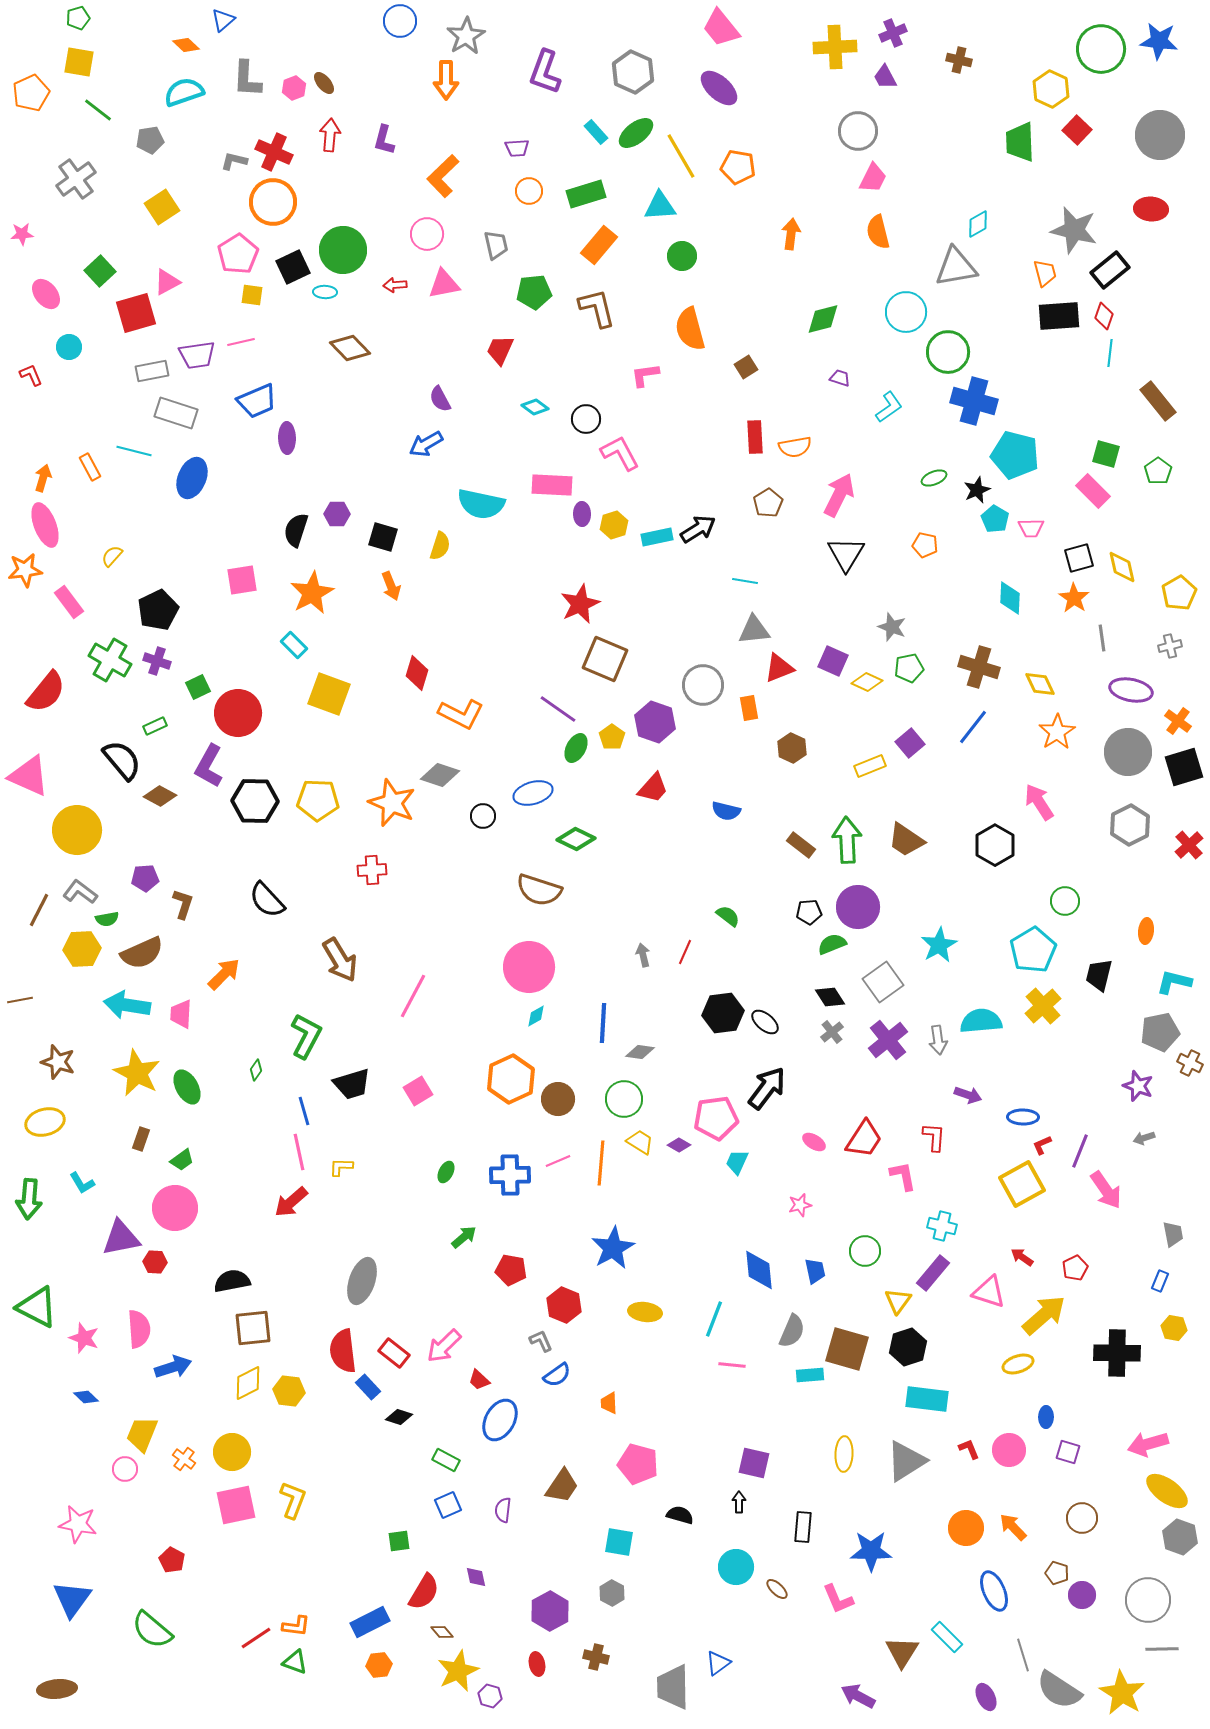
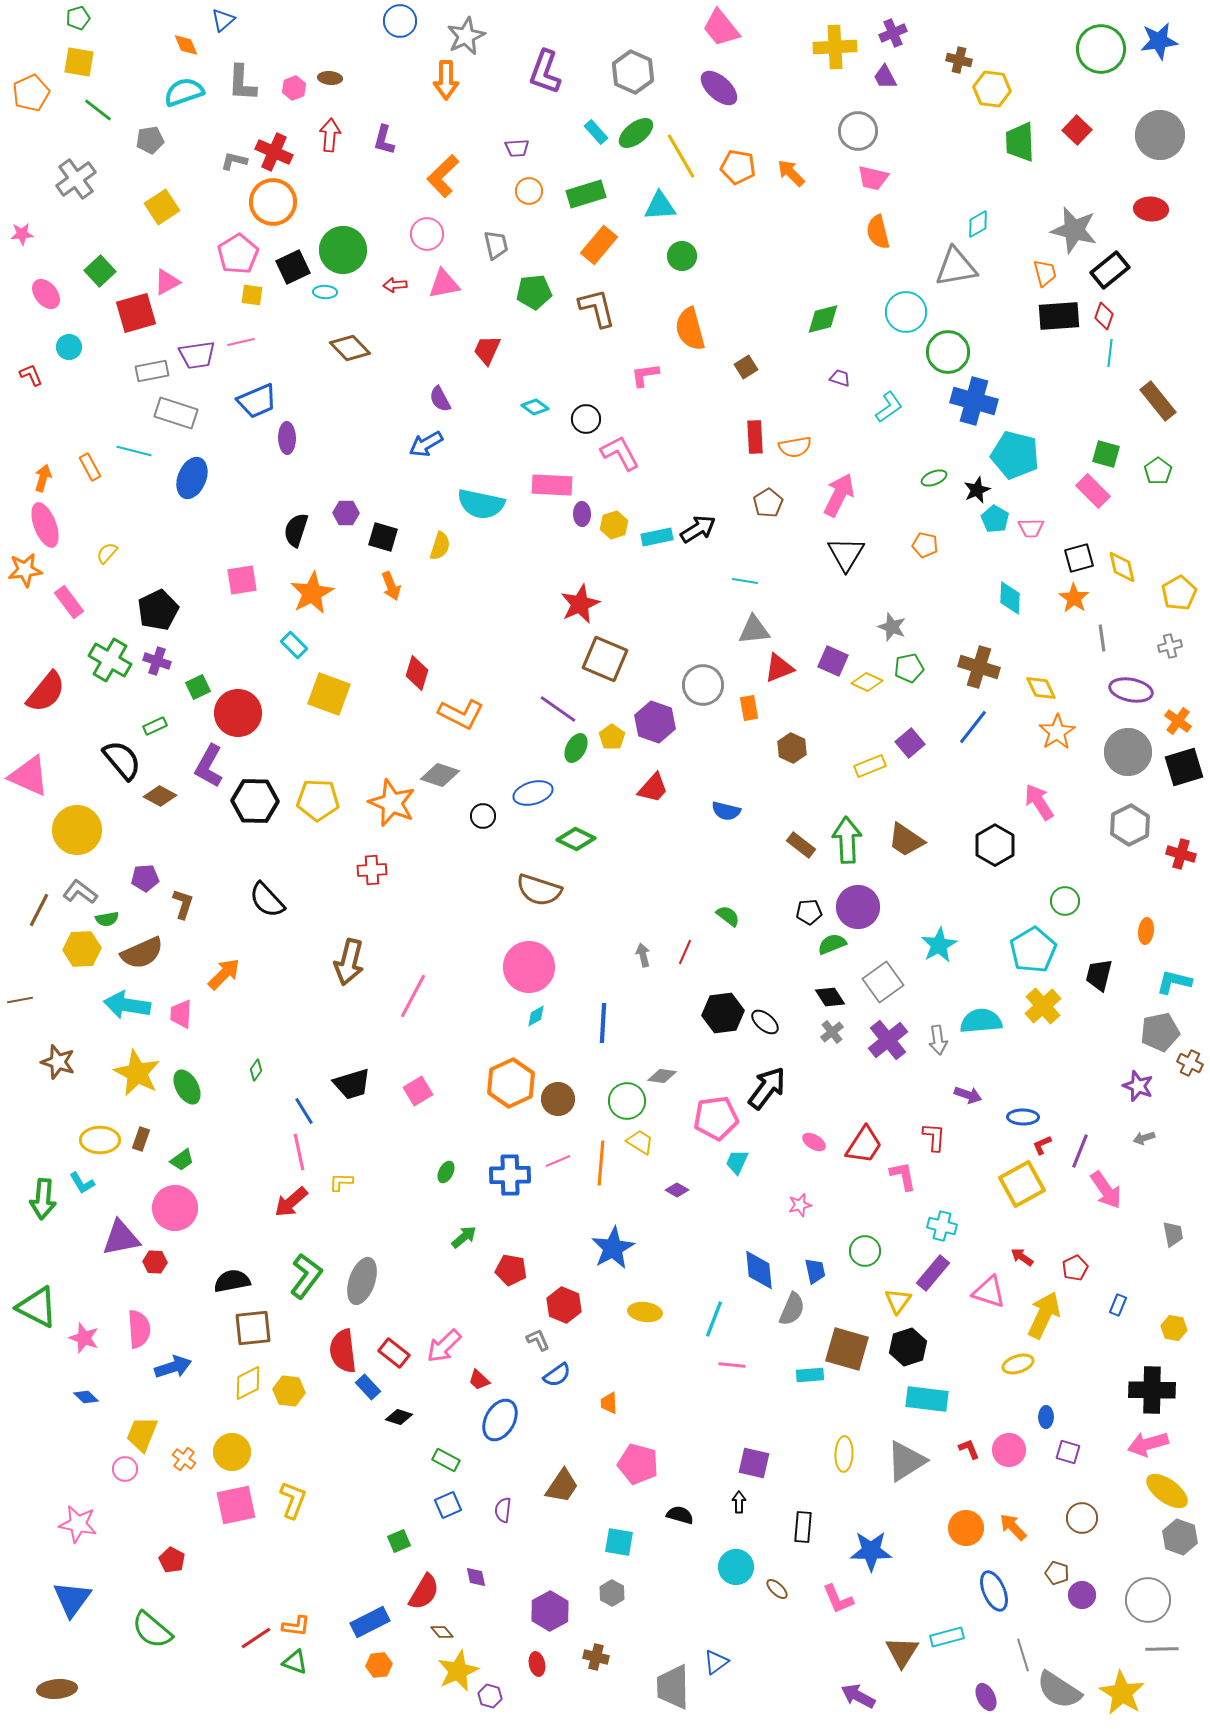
gray star at (466, 36): rotated 6 degrees clockwise
blue star at (1159, 41): rotated 15 degrees counterclockwise
orange diamond at (186, 45): rotated 24 degrees clockwise
gray L-shape at (247, 79): moved 5 px left, 4 px down
brown ellipse at (324, 83): moved 6 px right, 5 px up; rotated 45 degrees counterclockwise
yellow hexagon at (1051, 89): moved 59 px left; rotated 18 degrees counterclockwise
pink trapezoid at (873, 178): rotated 76 degrees clockwise
orange arrow at (791, 234): moved 61 px up; rotated 52 degrees counterclockwise
red trapezoid at (500, 350): moved 13 px left
purple hexagon at (337, 514): moved 9 px right, 1 px up
yellow semicircle at (112, 556): moved 5 px left, 3 px up
yellow diamond at (1040, 684): moved 1 px right, 4 px down
red cross at (1189, 845): moved 8 px left, 9 px down; rotated 32 degrees counterclockwise
brown arrow at (340, 960): moved 9 px right, 2 px down; rotated 45 degrees clockwise
green L-shape at (306, 1036): moved 240 px down; rotated 9 degrees clockwise
gray diamond at (640, 1052): moved 22 px right, 24 px down
orange hexagon at (511, 1079): moved 4 px down
green circle at (624, 1099): moved 3 px right, 2 px down
blue line at (304, 1111): rotated 16 degrees counterclockwise
yellow ellipse at (45, 1122): moved 55 px right, 18 px down; rotated 15 degrees clockwise
red trapezoid at (864, 1139): moved 6 px down
purple diamond at (679, 1145): moved 2 px left, 45 px down
yellow L-shape at (341, 1167): moved 15 px down
green arrow at (29, 1199): moved 14 px right
blue rectangle at (1160, 1281): moved 42 px left, 24 px down
yellow arrow at (1044, 1315): rotated 24 degrees counterclockwise
gray semicircle at (792, 1331): moved 22 px up
gray L-shape at (541, 1341): moved 3 px left, 1 px up
black cross at (1117, 1353): moved 35 px right, 37 px down
green square at (399, 1541): rotated 15 degrees counterclockwise
cyan rectangle at (947, 1637): rotated 60 degrees counterclockwise
blue triangle at (718, 1663): moved 2 px left, 1 px up
